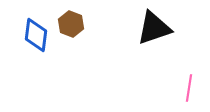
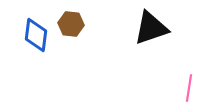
brown hexagon: rotated 15 degrees counterclockwise
black triangle: moved 3 px left
